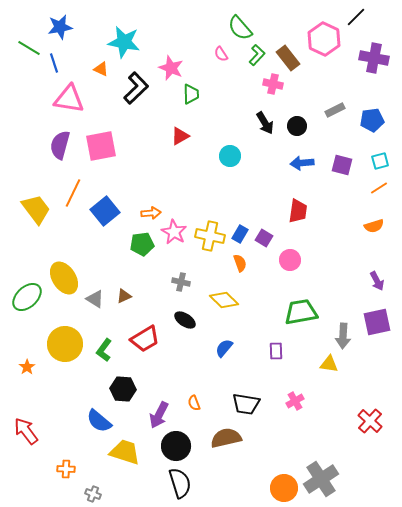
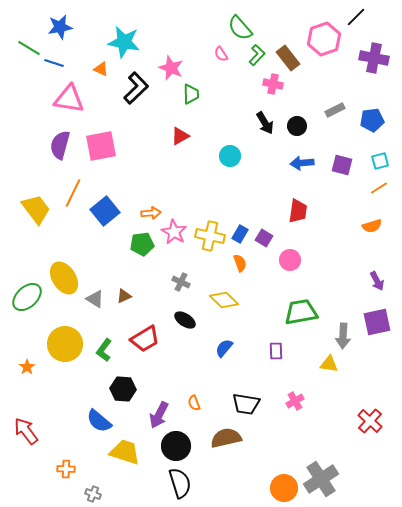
pink hexagon at (324, 39): rotated 16 degrees clockwise
blue line at (54, 63): rotated 54 degrees counterclockwise
orange semicircle at (374, 226): moved 2 px left
gray cross at (181, 282): rotated 12 degrees clockwise
